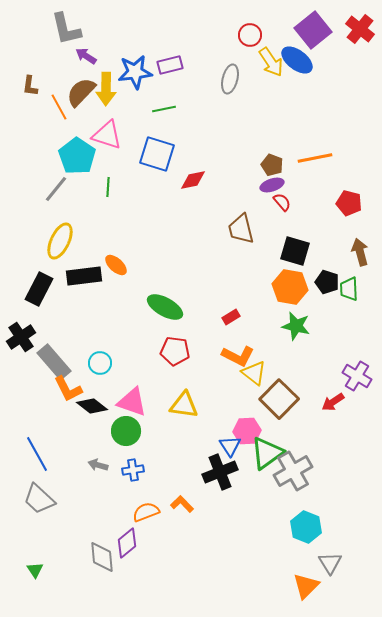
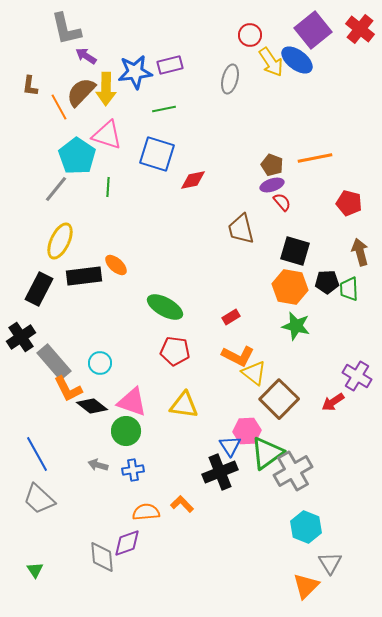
black pentagon at (327, 282): rotated 20 degrees counterclockwise
orange semicircle at (146, 512): rotated 16 degrees clockwise
purple diamond at (127, 543): rotated 20 degrees clockwise
